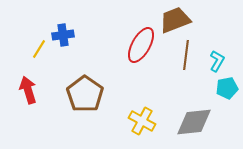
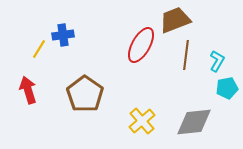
yellow cross: rotated 20 degrees clockwise
